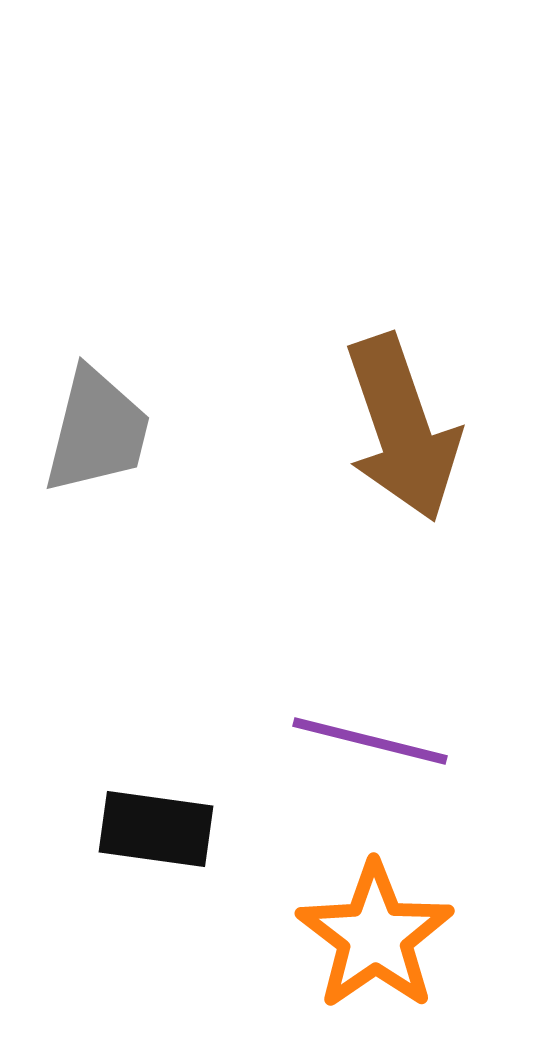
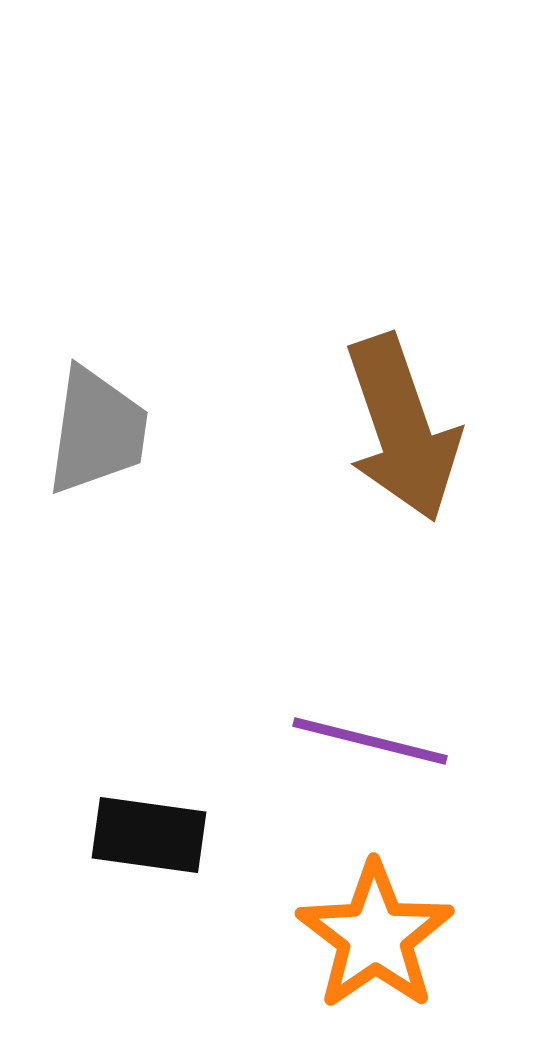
gray trapezoid: rotated 6 degrees counterclockwise
black rectangle: moved 7 px left, 6 px down
